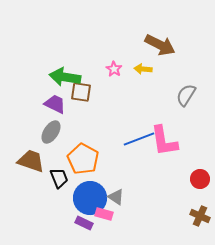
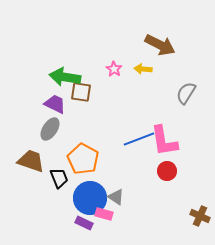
gray semicircle: moved 2 px up
gray ellipse: moved 1 px left, 3 px up
red circle: moved 33 px left, 8 px up
